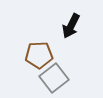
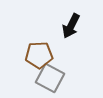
gray square: moved 4 px left; rotated 24 degrees counterclockwise
